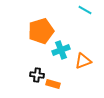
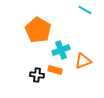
orange pentagon: moved 3 px left, 1 px up; rotated 25 degrees counterclockwise
orange rectangle: moved 2 px right, 14 px up
